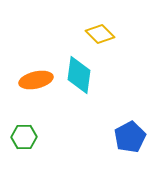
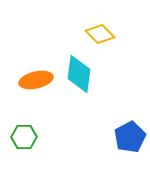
cyan diamond: moved 1 px up
